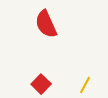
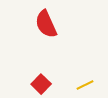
yellow line: rotated 36 degrees clockwise
